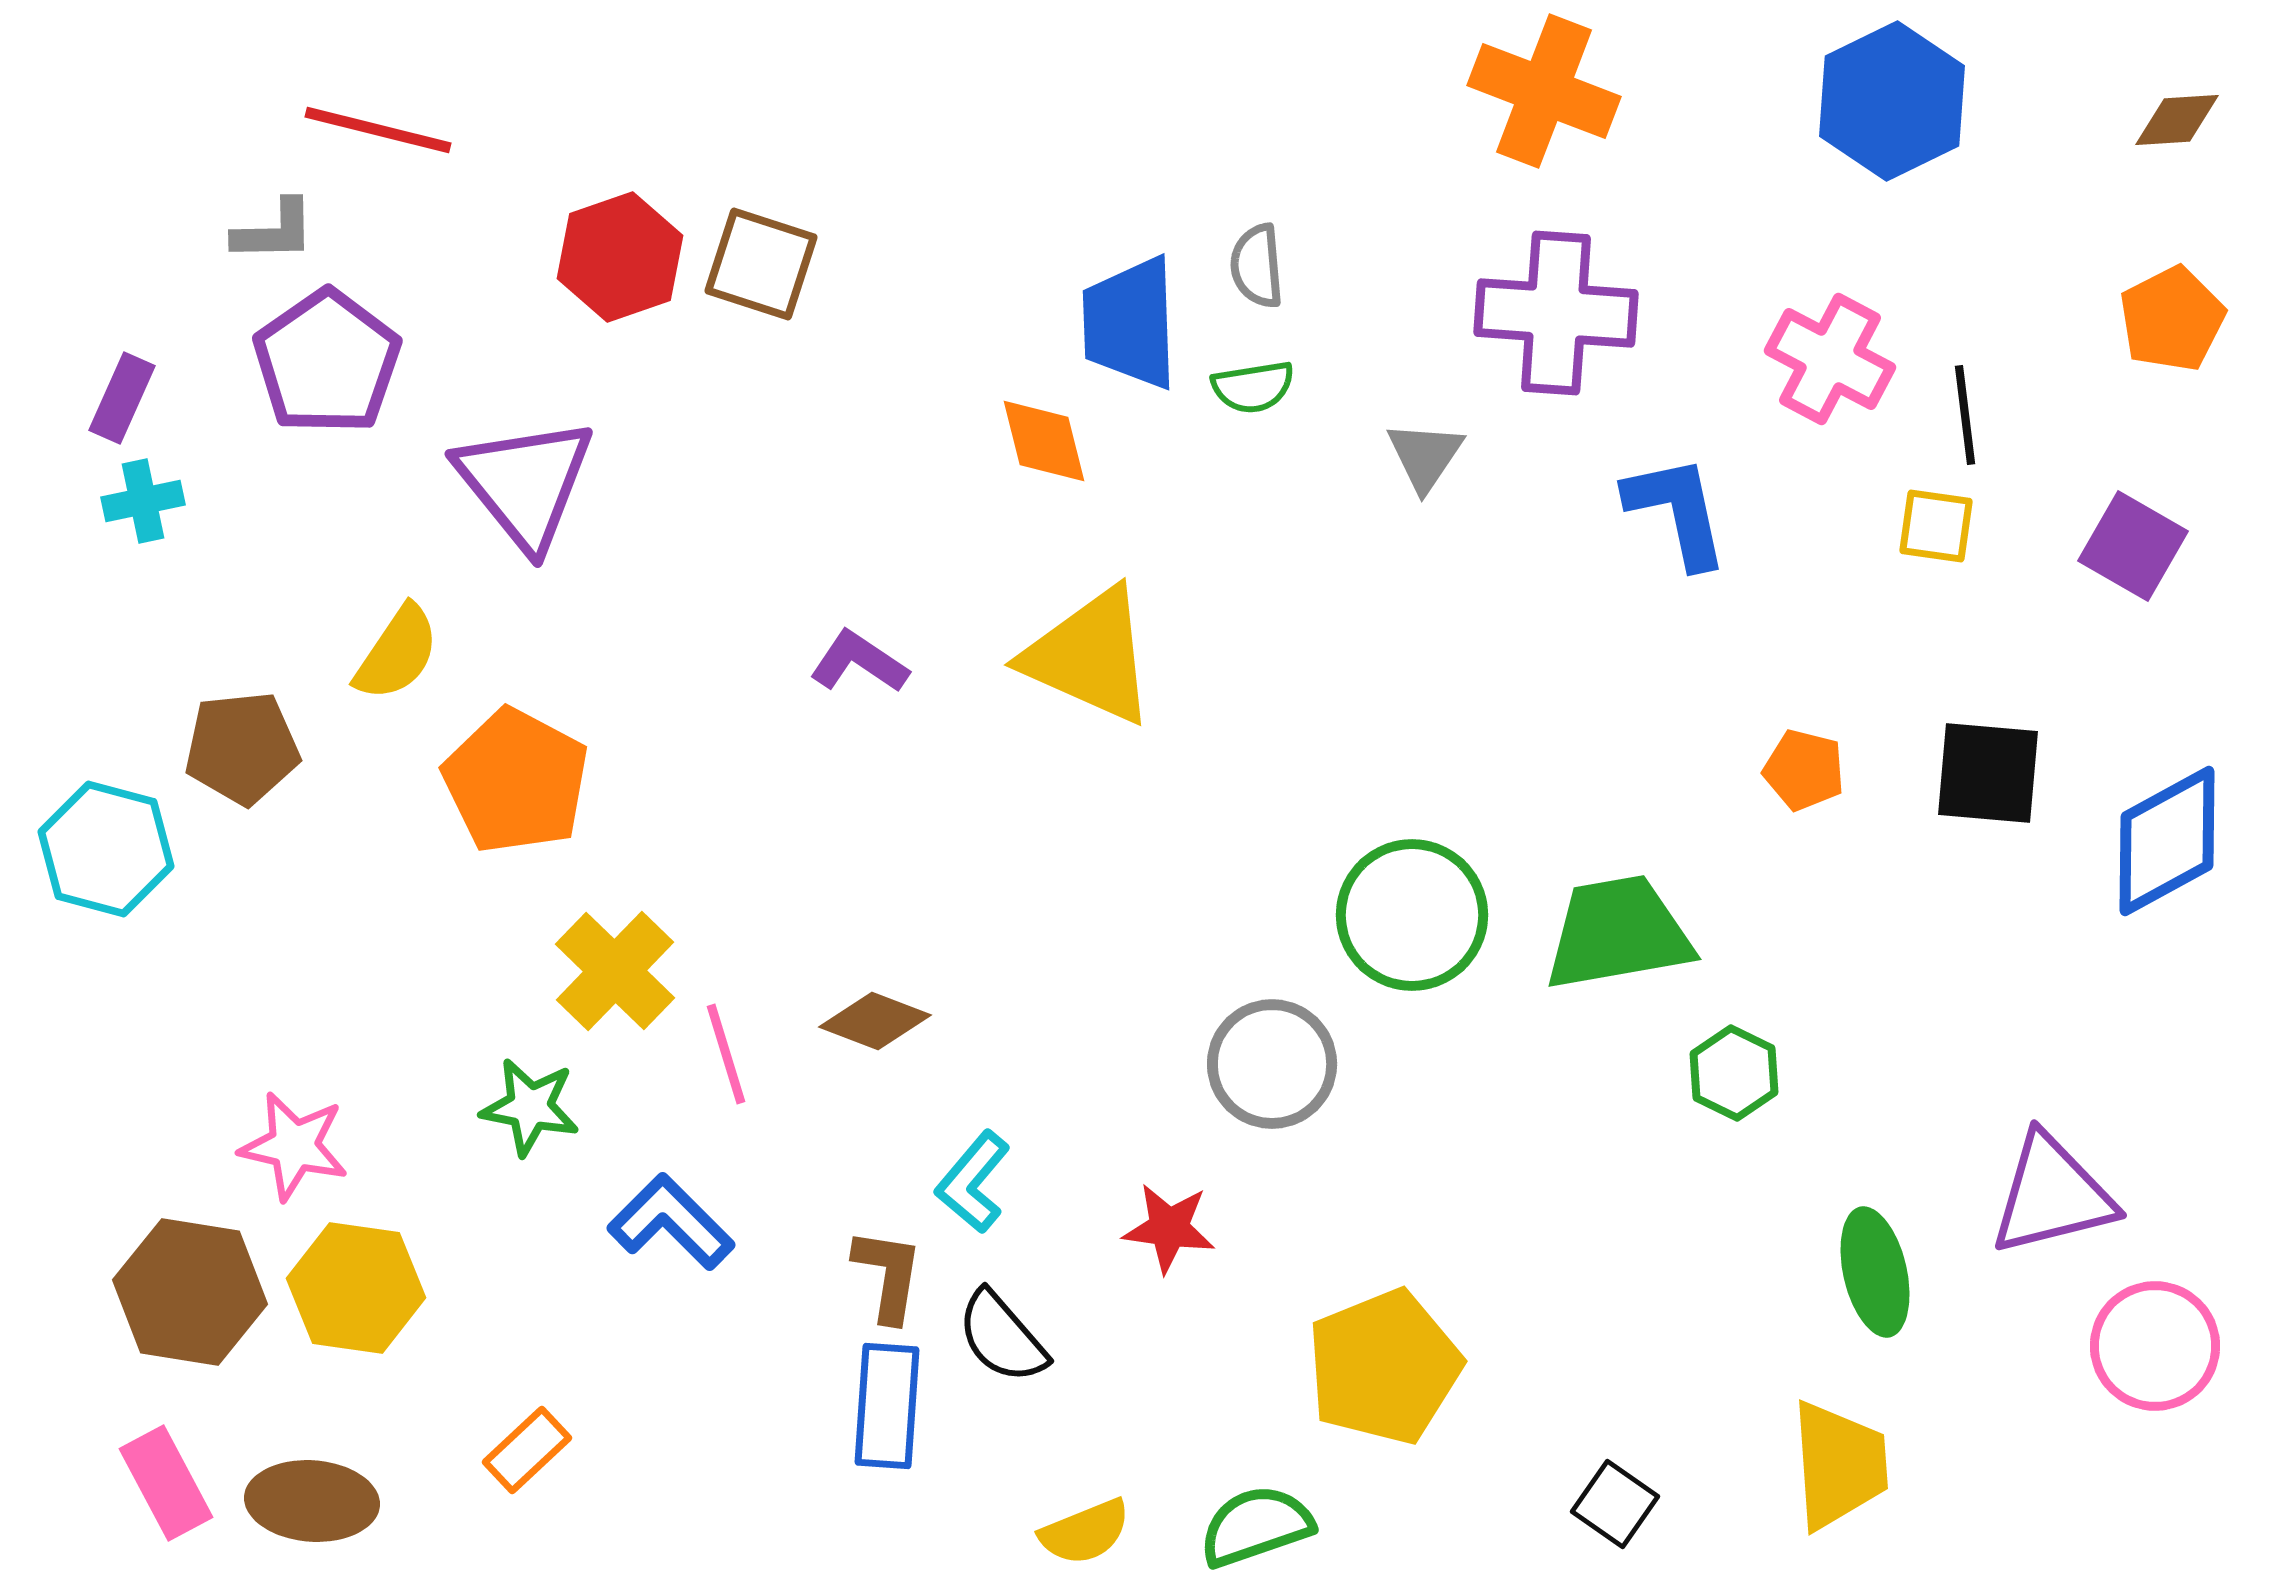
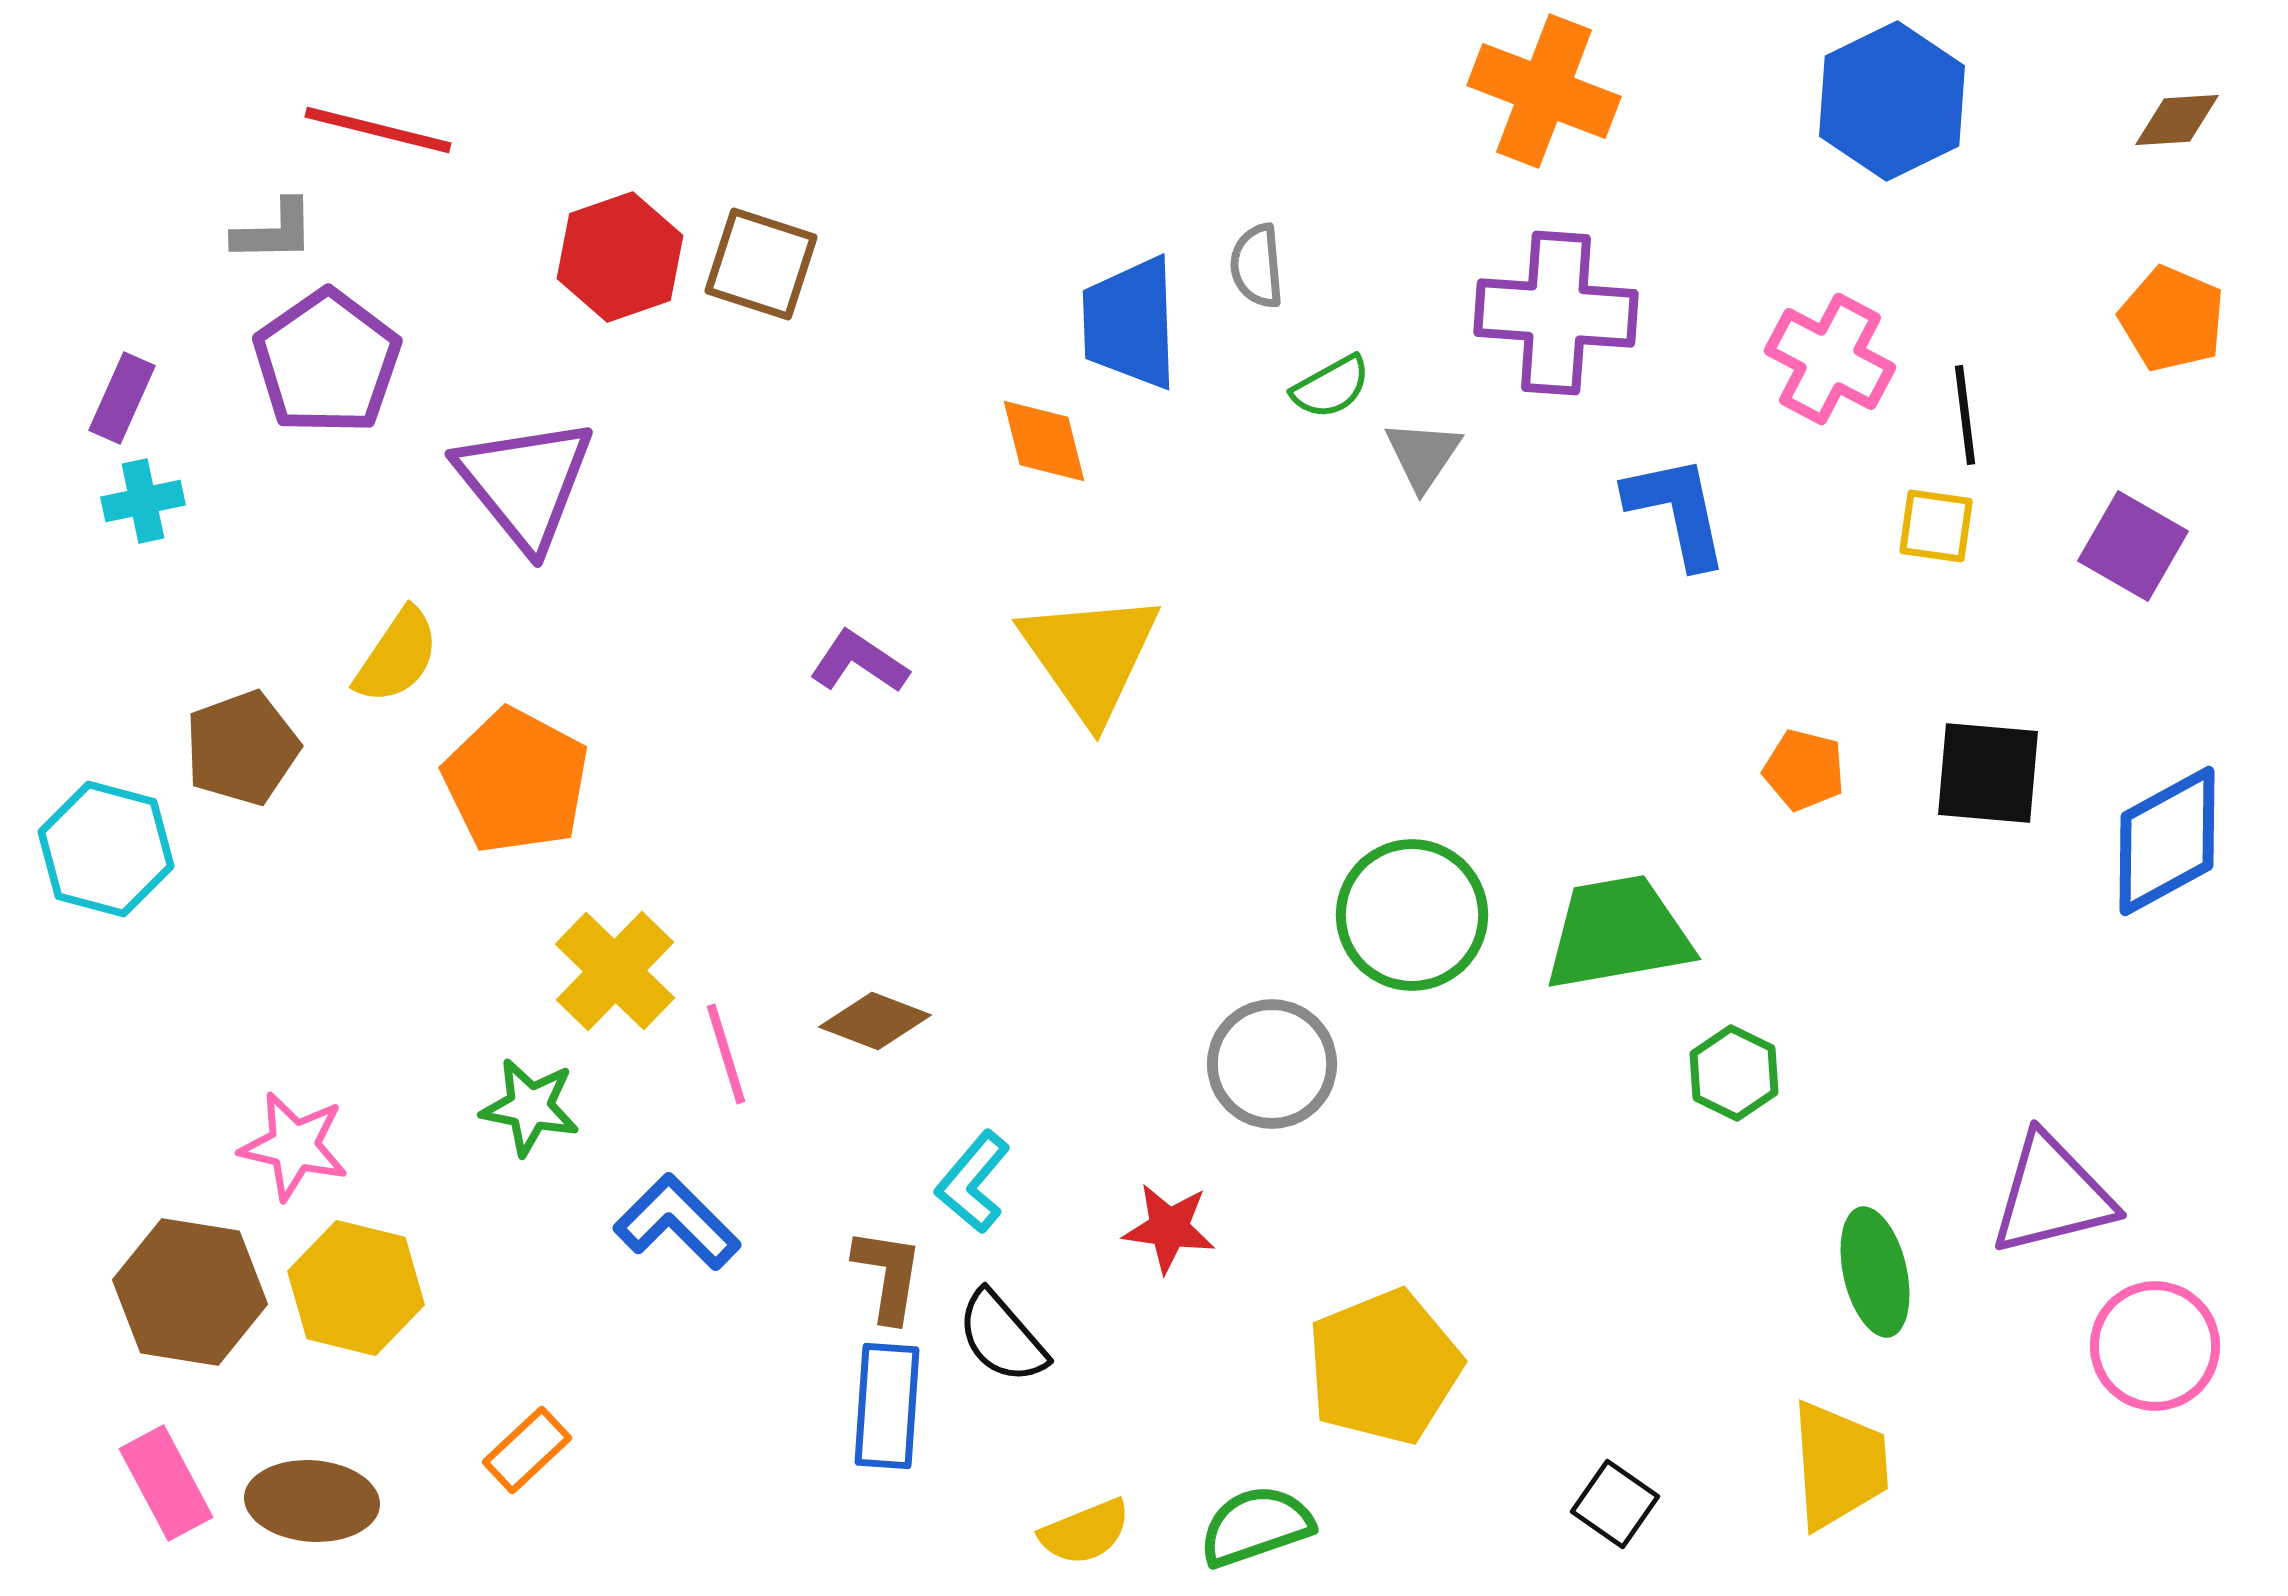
orange pentagon at (2172, 319): rotated 22 degrees counterclockwise
green semicircle at (1253, 387): moved 78 px right; rotated 20 degrees counterclockwise
gray triangle at (1425, 456): moved 2 px left, 1 px up
yellow semicircle at (397, 653): moved 3 px down
yellow triangle at (1090, 656): rotated 31 degrees clockwise
brown pentagon at (242, 748): rotated 14 degrees counterclockwise
blue L-shape at (671, 1222): moved 6 px right
yellow hexagon at (356, 1288): rotated 6 degrees clockwise
